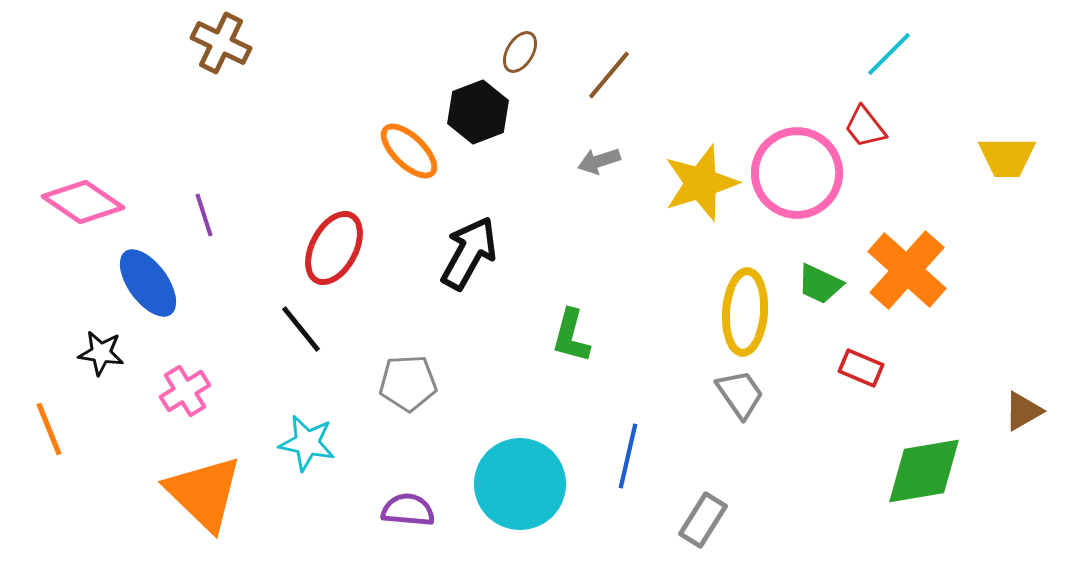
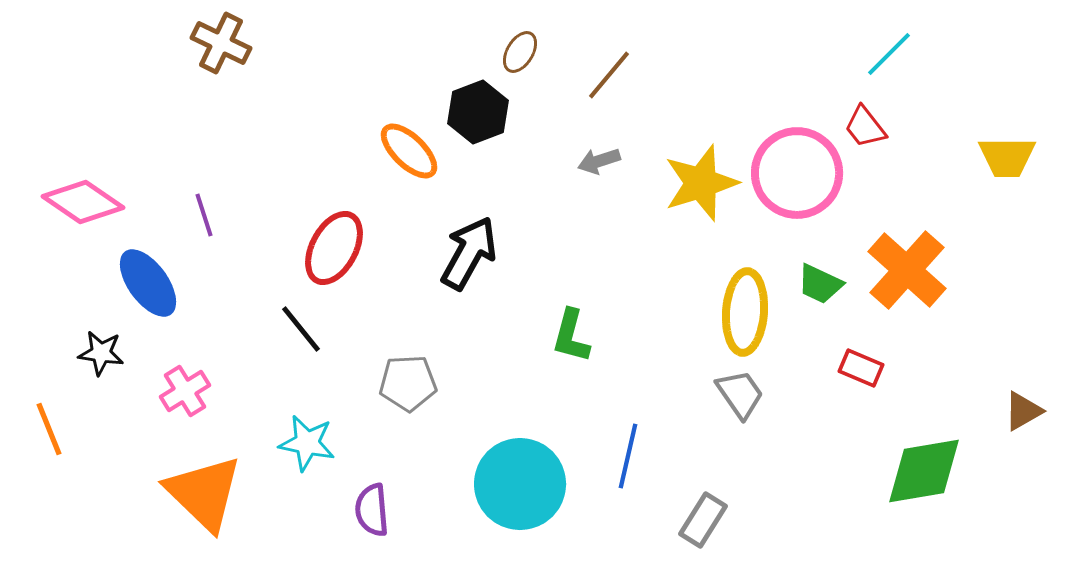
purple semicircle: moved 36 px left; rotated 100 degrees counterclockwise
